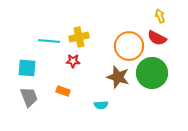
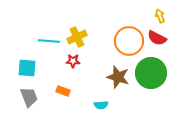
yellow cross: moved 2 px left; rotated 12 degrees counterclockwise
orange circle: moved 5 px up
green circle: moved 1 px left
